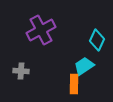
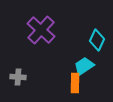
purple cross: rotated 20 degrees counterclockwise
gray cross: moved 3 px left, 6 px down
orange rectangle: moved 1 px right, 1 px up
